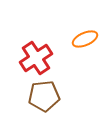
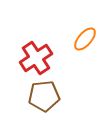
orange ellipse: rotated 25 degrees counterclockwise
